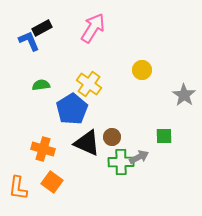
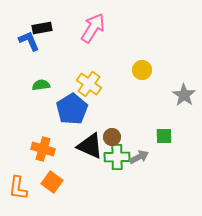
black rectangle: rotated 18 degrees clockwise
black triangle: moved 3 px right, 3 px down
green cross: moved 4 px left, 5 px up
